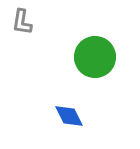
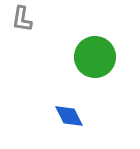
gray L-shape: moved 3 px up
